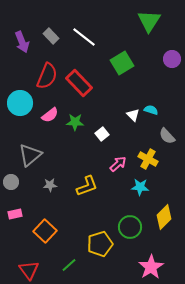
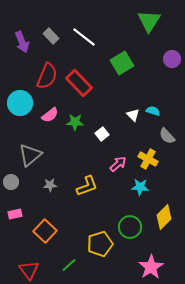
cyan semicircle: moved 2 px right, 1 px down
